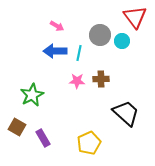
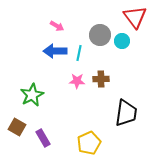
black trapezoid: rotated 56 degrees clockwise
